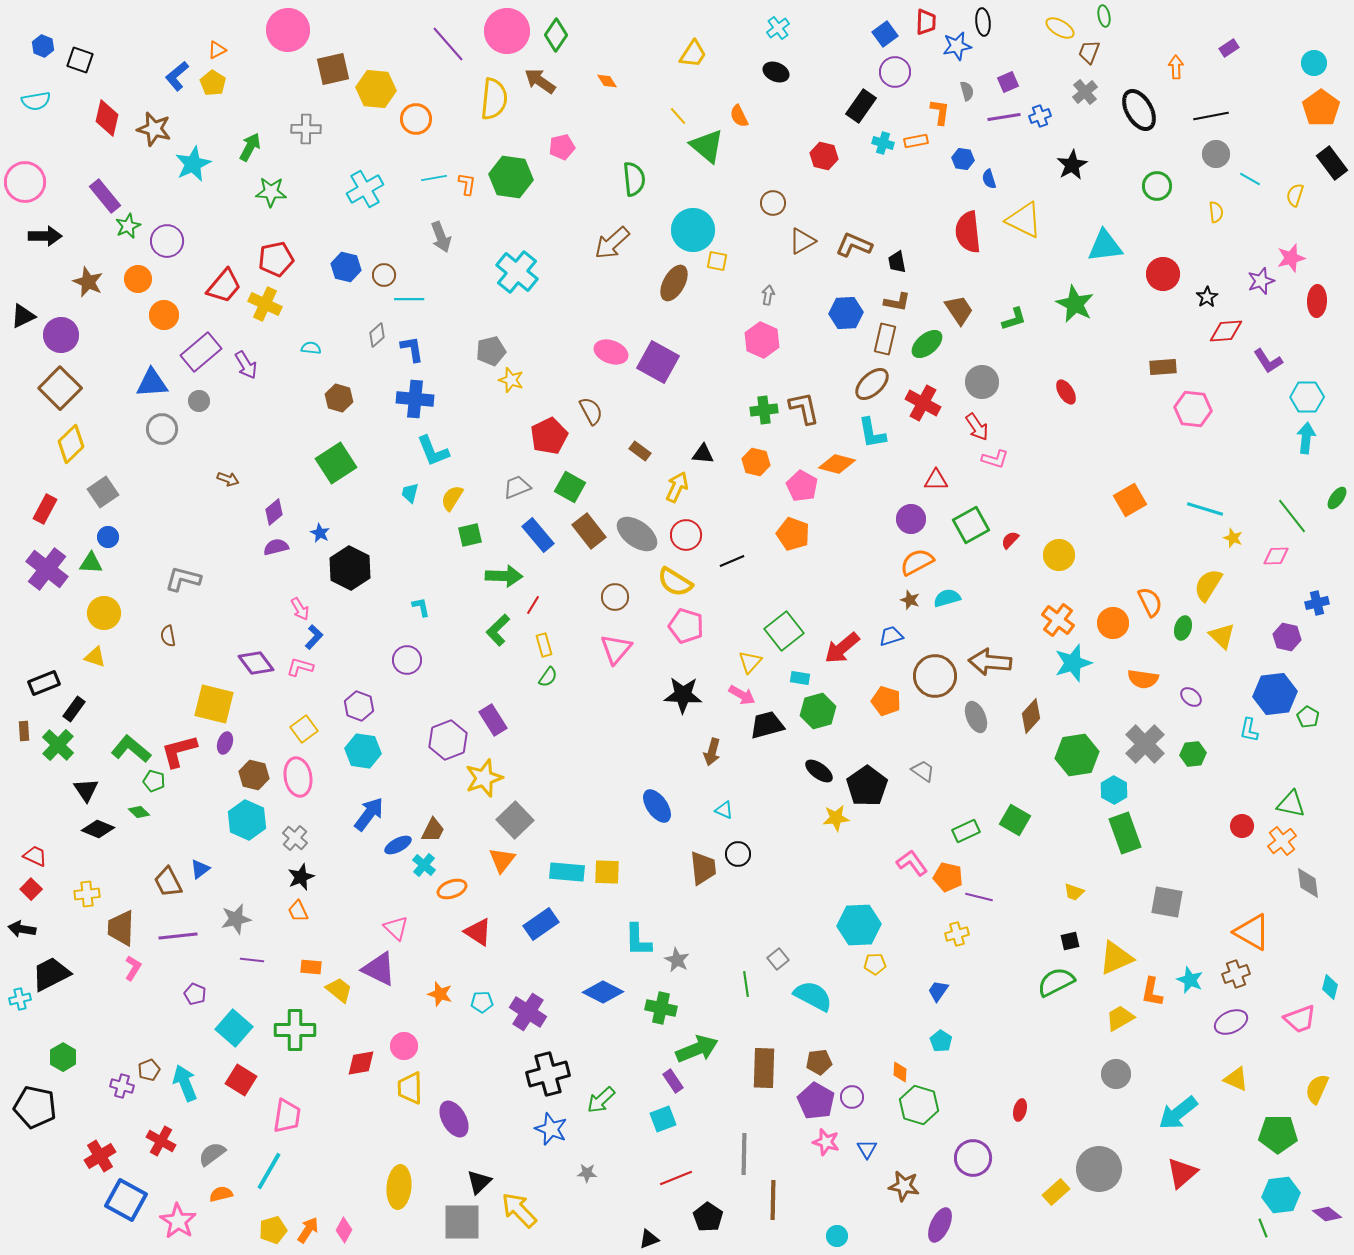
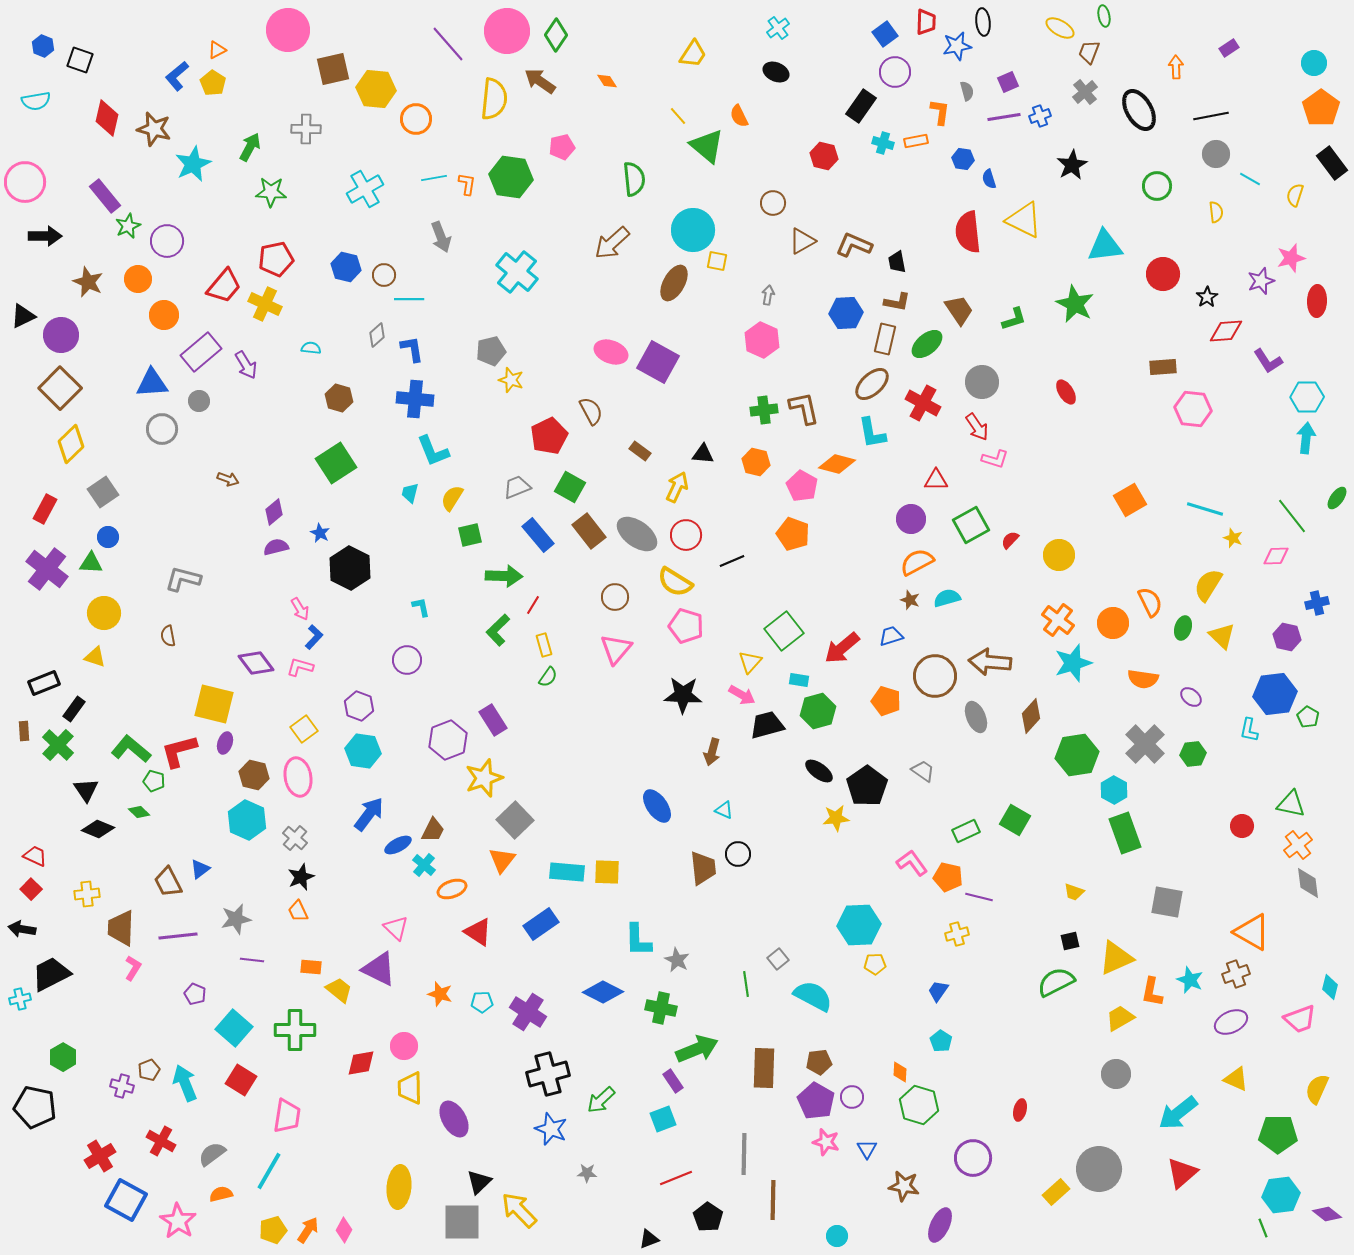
cyan rectangle at (800, 678): moved 1 px left, 2 px down
orange cross at (1282, 841): moved 16 px right, 4 px down
